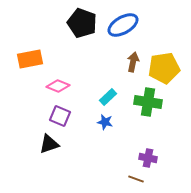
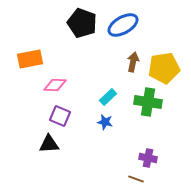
pink diamond: moved 3 px left, 1 px up; rotated 20 degrees counterclockwise
black triangle: rotated 15 degrees clockwise
